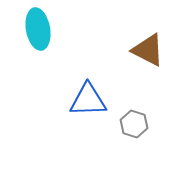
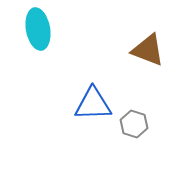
brown triangle: rotated 6 degrees counterclockwise
blue triangle: moved 5 px right, 4 px down
